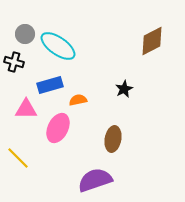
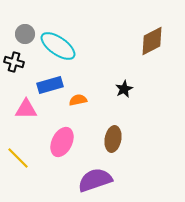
pink ellipse: moved 4 px right, 14 px down
